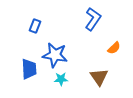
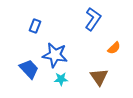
blue trapezoid: rotated 40 degrees counterclockwise
